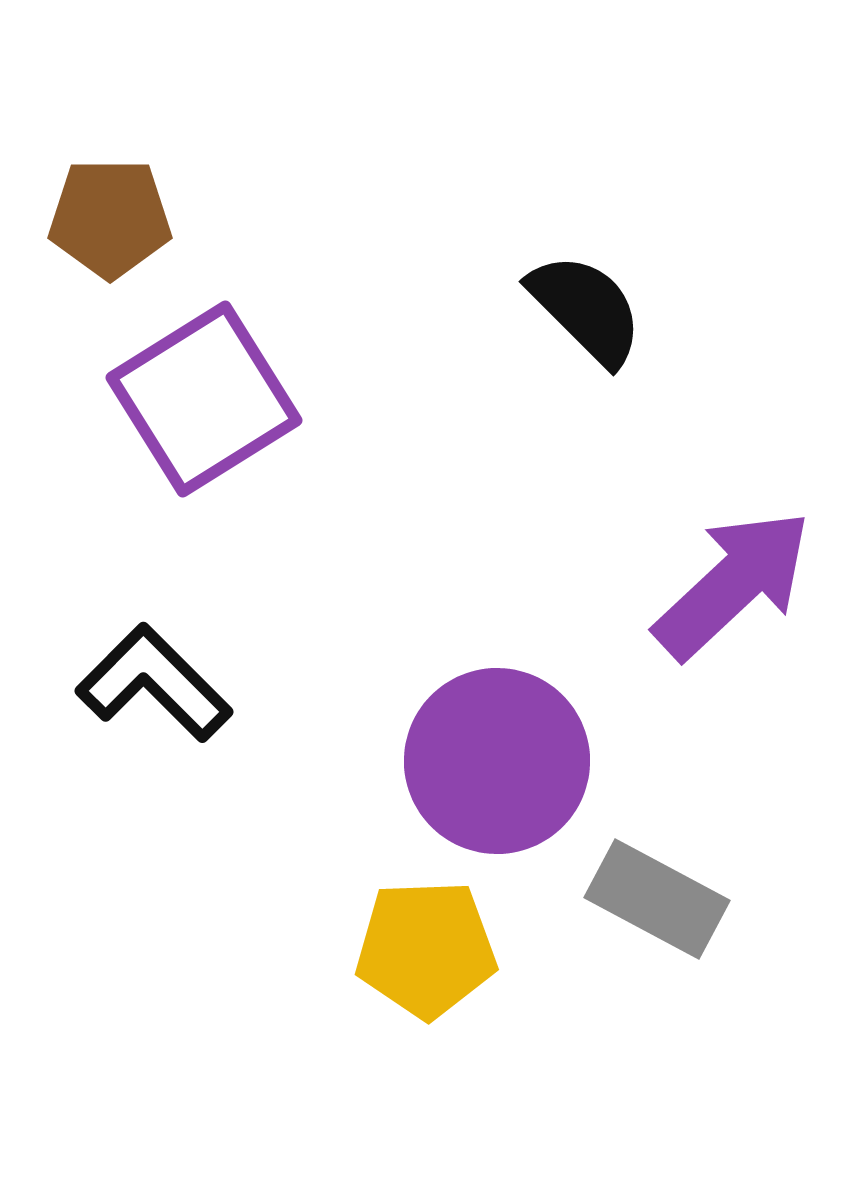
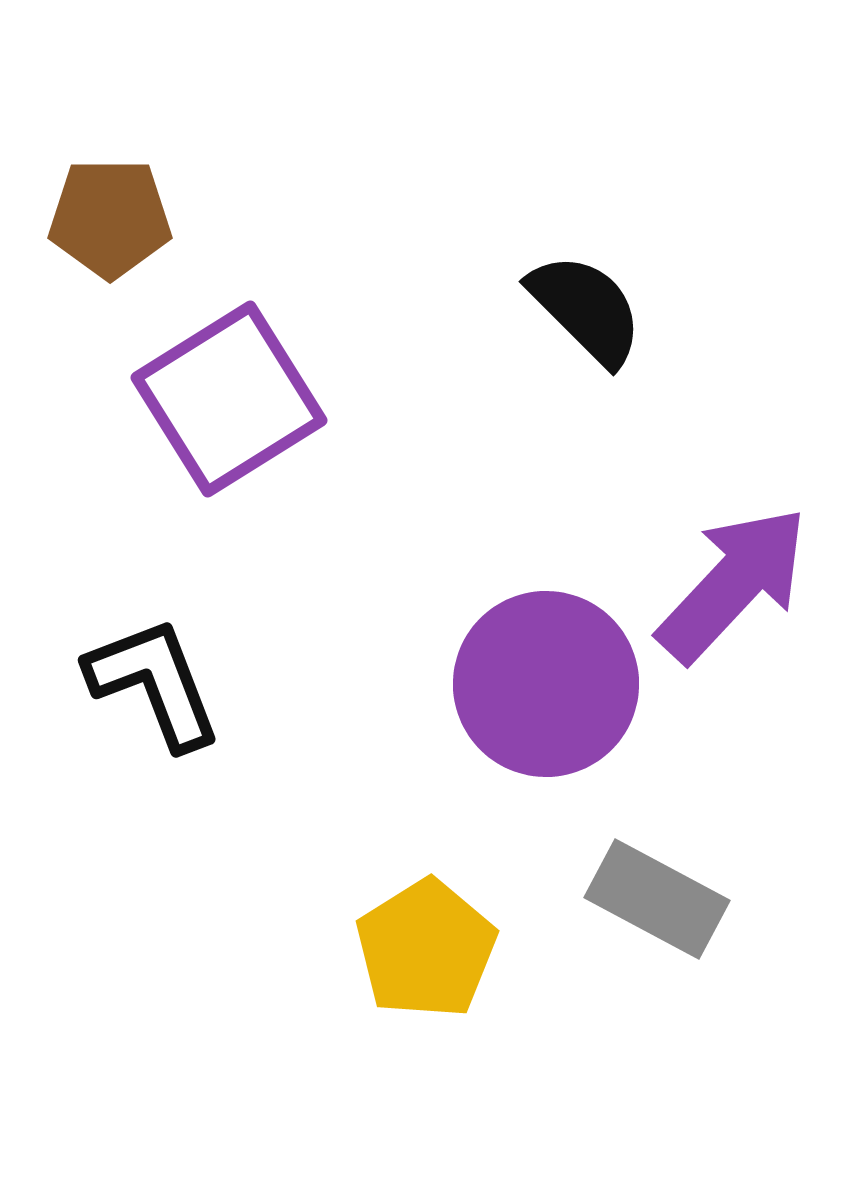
purple square: moved 25 px right
purple arrow: rotated 4 degrees counterclockwise
black L-shape: rotated 24 degrees clockwise
purple circle: moved 49 px right, 77 px up
yellow pentagon: rotated 30 degrees counterclockwise
